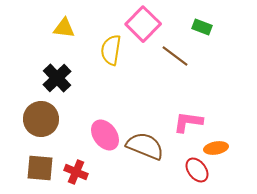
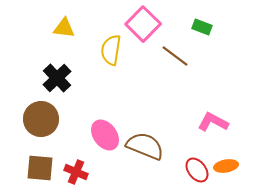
pink L-shape: moved 25 px right; rotated 20 degrees clockwise
orange ellipse: moved 10 px right, 18 px down
